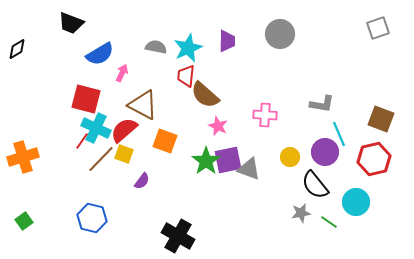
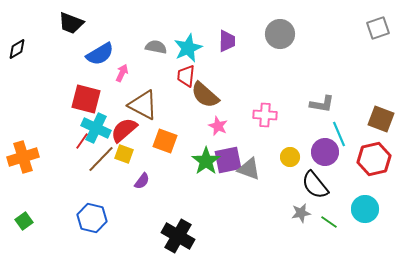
cyan circle: moved 9 px right, 7 px down
